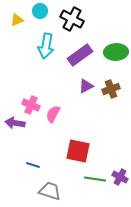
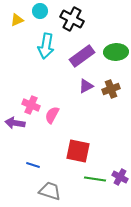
purple rectangle: moved 2 px right, 1 px down
pink semicircle: moved 1 px left, 1 px down
